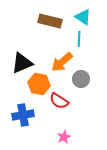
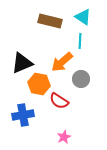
cyan line: moved 1 px right, 2 px down
